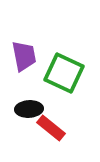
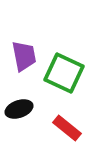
black ellipse: moved 10 px left; rotated 16 degrees counterclockwise
red rectangle: moved 16 px right
